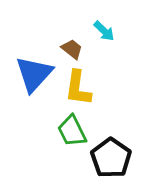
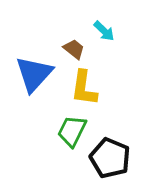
brown trapezoid: moved 2 px right
yellow L-shape: moved 6 px right
green trapezoid: rotated 52 degrees clockwise
black pentagon: moved 1 px left; rotated 12 degrees counterclockwise
